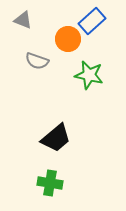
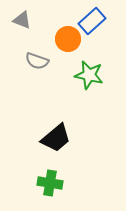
gray triangle: moved 1 px left
